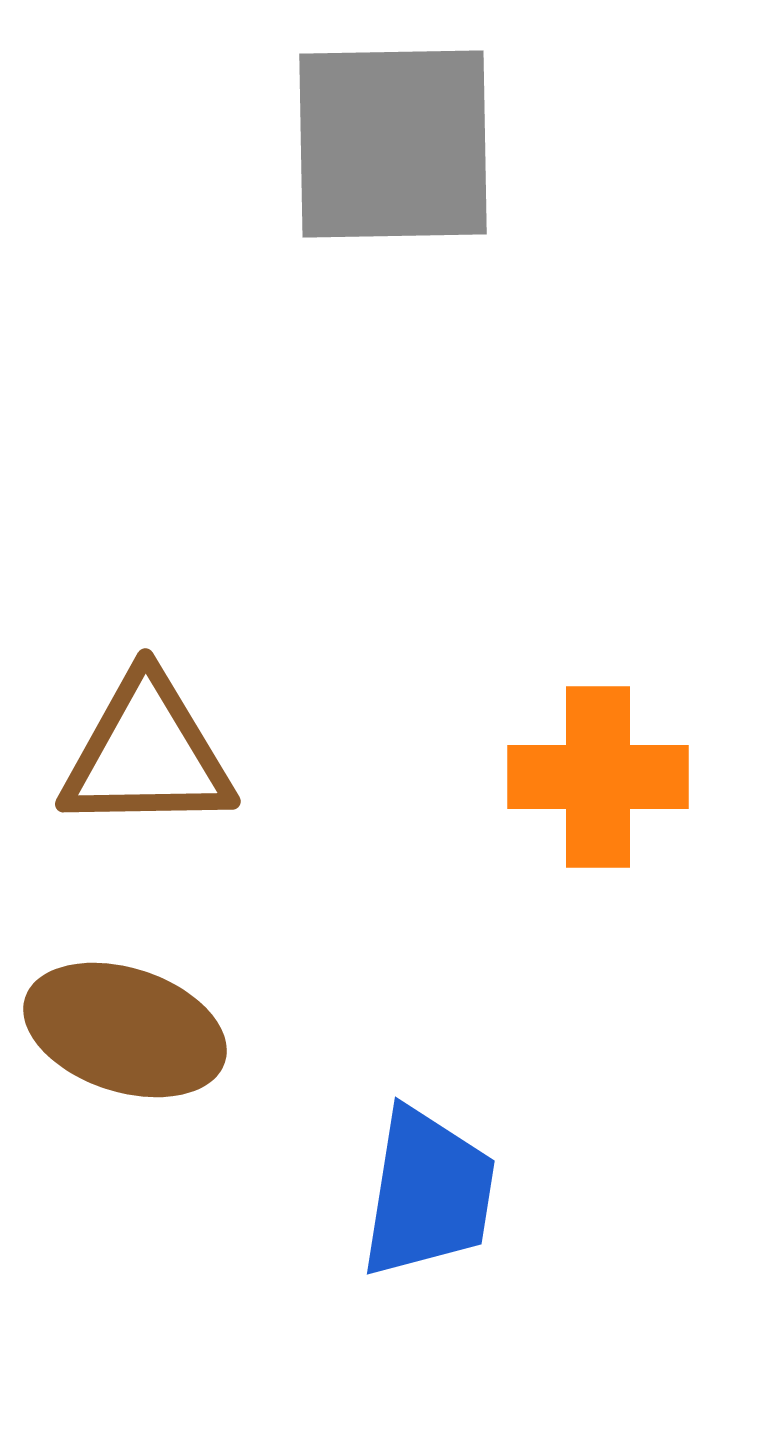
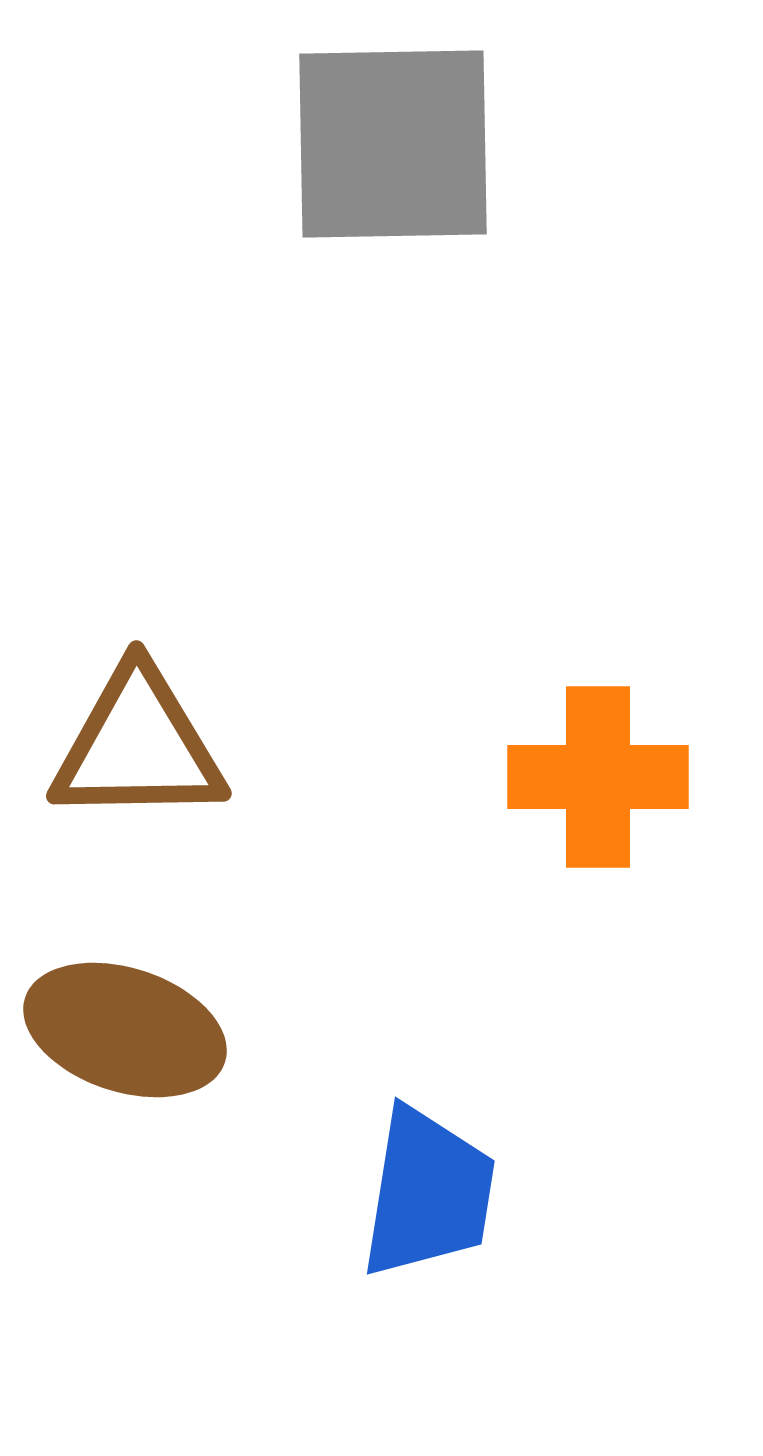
brown triangle: moved 9 px left, 8 px up
